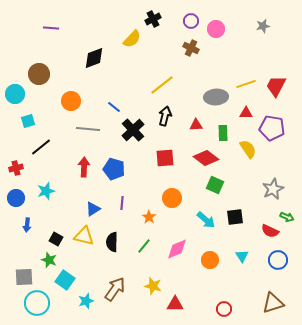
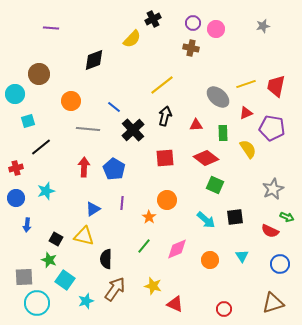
purple circle at (191, 21): moved 2 px right, 2 px down
brown cross at (191, 48): rotated 14 degrees counterclockwise
black diamond at (94, 58): moved 2 px down
red trapezoid at (276, 86): rotated 15 degrees counterclockwise
gray ellipse at (216, 97): moved 2 px right; rotated 45 degrees clockwise
red triangle at (246, 113): rotated 24 degrees counterclockwise
blue pentagon at (114, 169): rotated 15 degrees clockwise
orange circle at (172, 198): moved 5 px left, 2 px down
black semicircle at (112, 242): moved 6 px left, 17 px down
blue circle at (278, 260): moved 2 px right, 4 px down
red triangle at (175, 304): rotated 24 degrees clockwise
